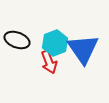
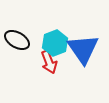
black ellipse: rotated 10 degrees clockwise
